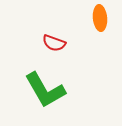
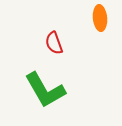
red semicircle: rotated 50 degrees clockwise
